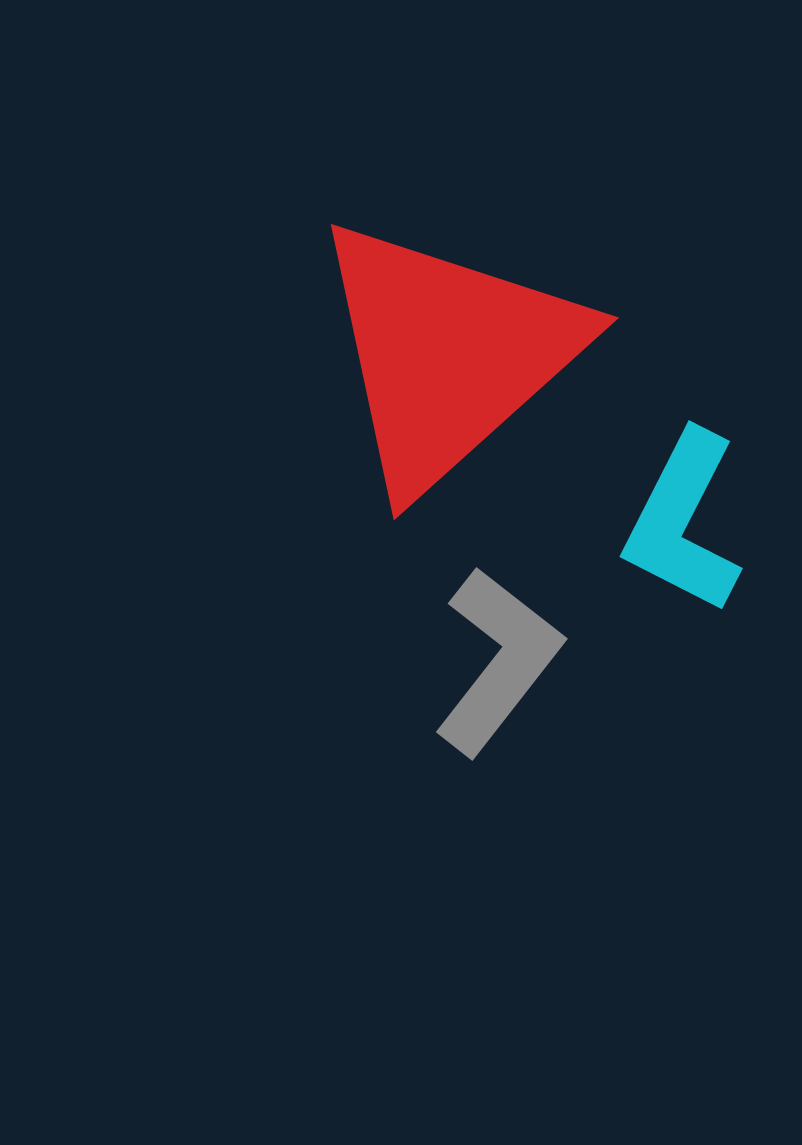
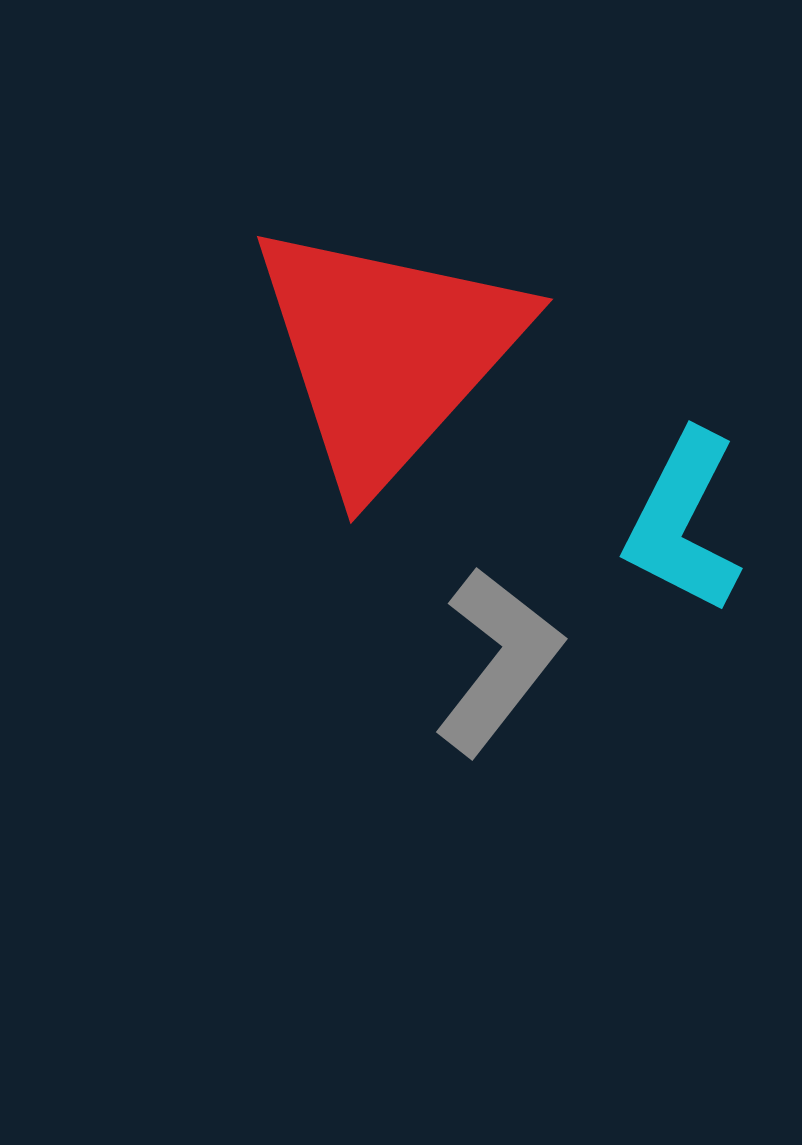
red triangle: moved 61 px left, 1 px up; rotated 6 degrees counterclockwise
